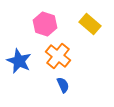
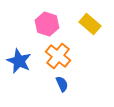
pink hexagon: moved 2 px right
blue semicircle: moved 1 px left, 1 px up
